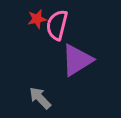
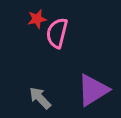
pink semicircle: moved 8 px down
purple triangle: moved 16 px right, 30 px down
